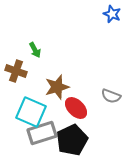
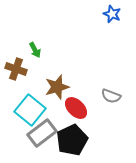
brown cross: moved 2 px up
cyan square: moved 1 px left, 2 px up; rotated 16 degrees clockwise
gray rectangle: rotated 20 degrees counterclockwise
